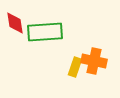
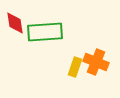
orange cross: moved 2 px right, 1 px down; rotated 10 degrees clockwise
